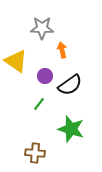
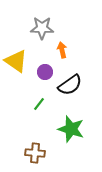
purple circle: moved 4 px up
